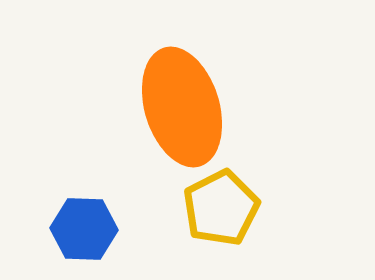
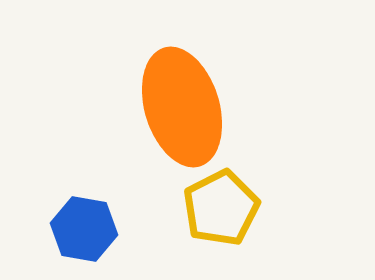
blue hexagon: rotated 8 degrees clockwise
